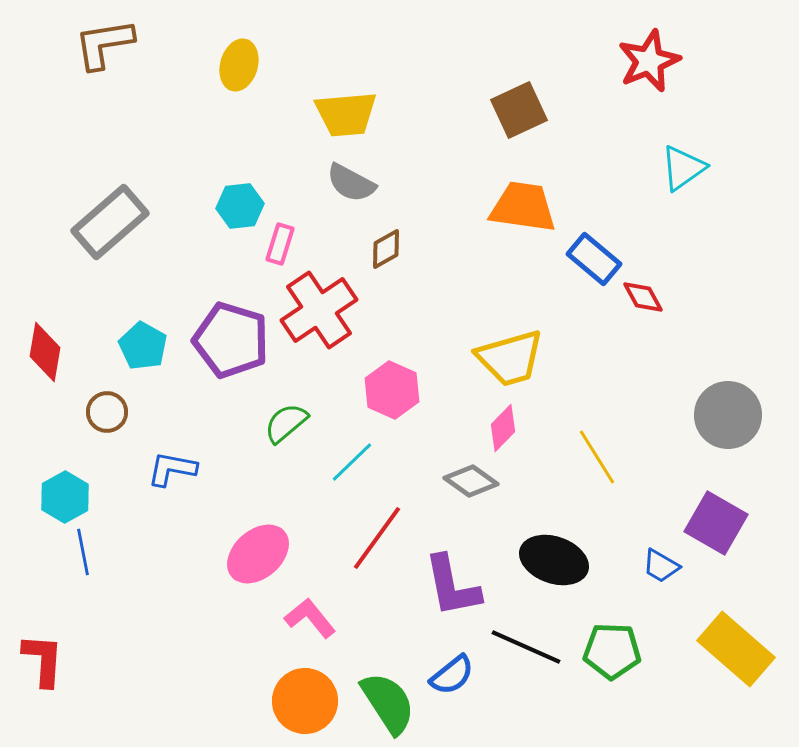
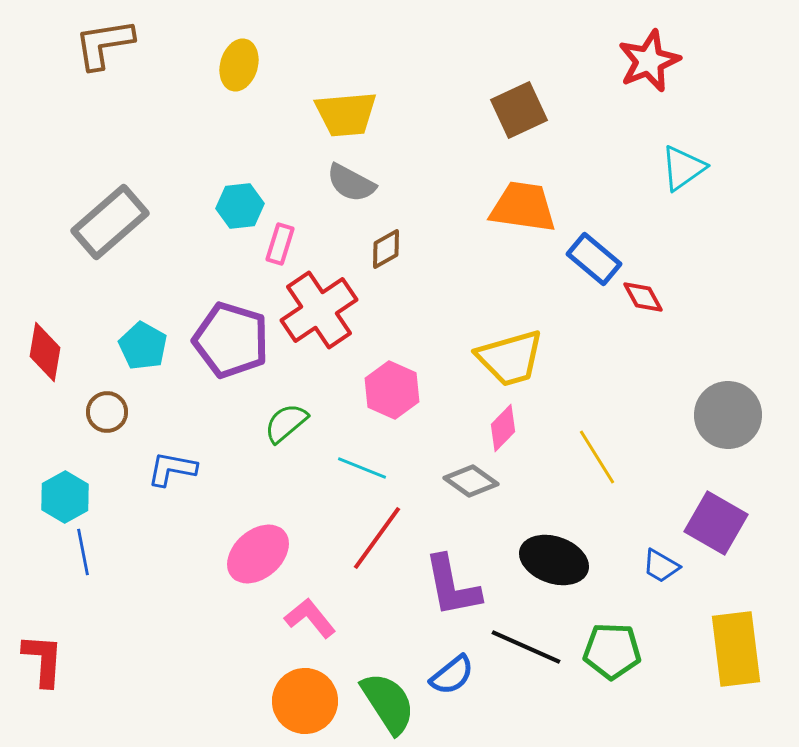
cyan line at (352, 462): moved 10 px right, 6 px down; rotated 66 degrees clockwise
yellow rectangle at (736, 649): rotated 42 degrees clockwise
